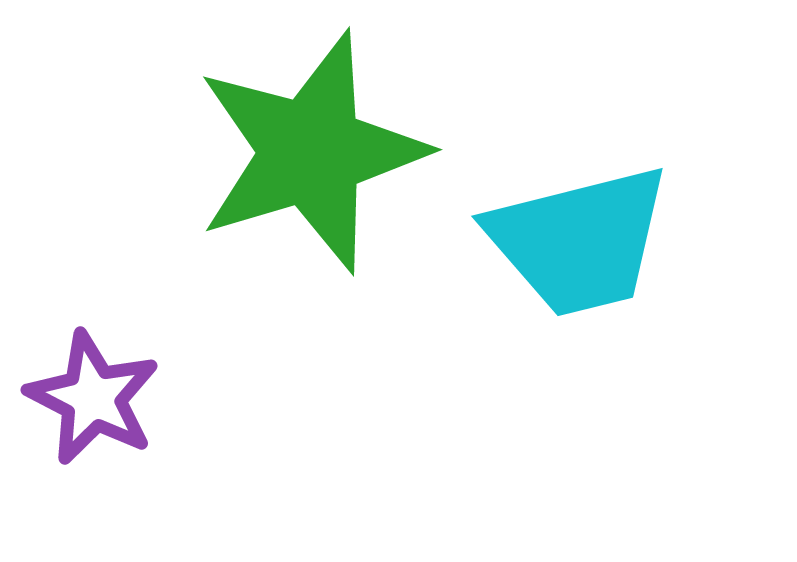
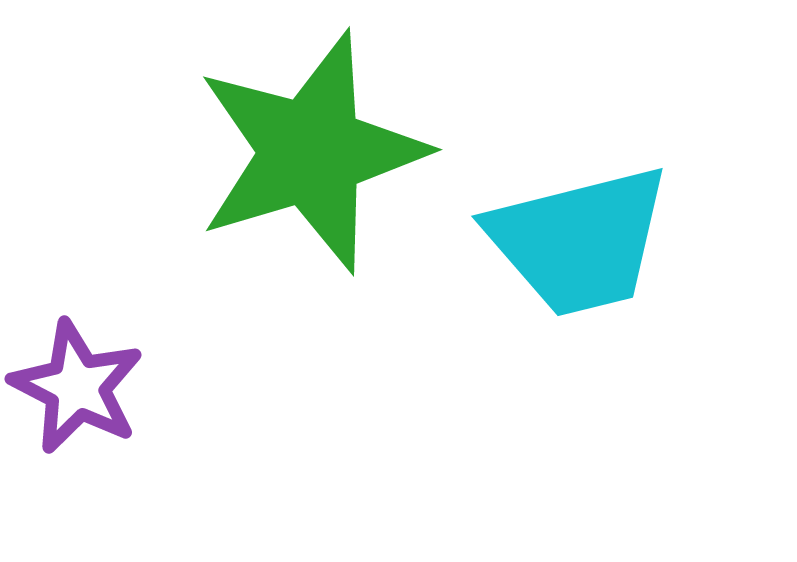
purple star: moved 16 px left, 11 px up
